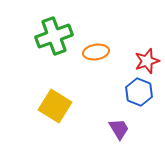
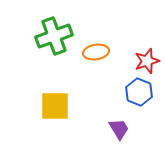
yellow square: rotated 32 degrees counterclockwise
